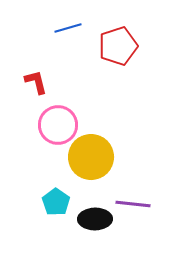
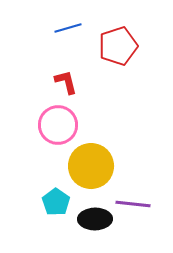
red L-shape: moved 30 px right
yellow circle: moved 9 px down
